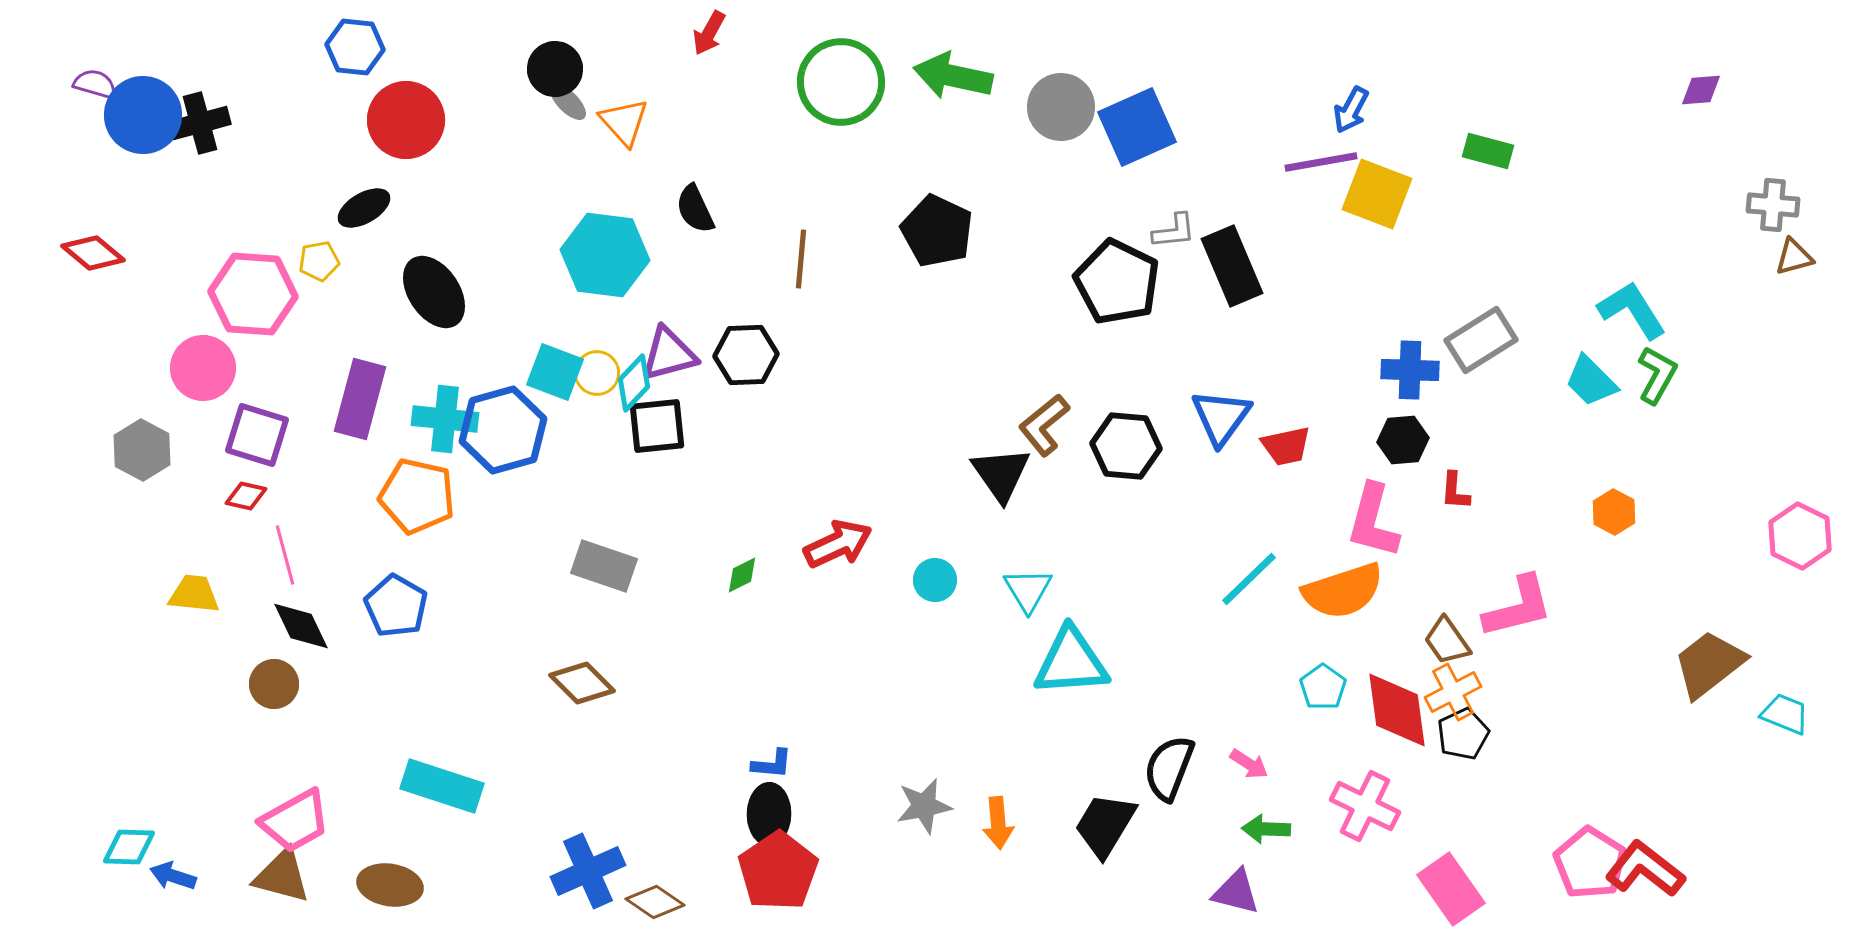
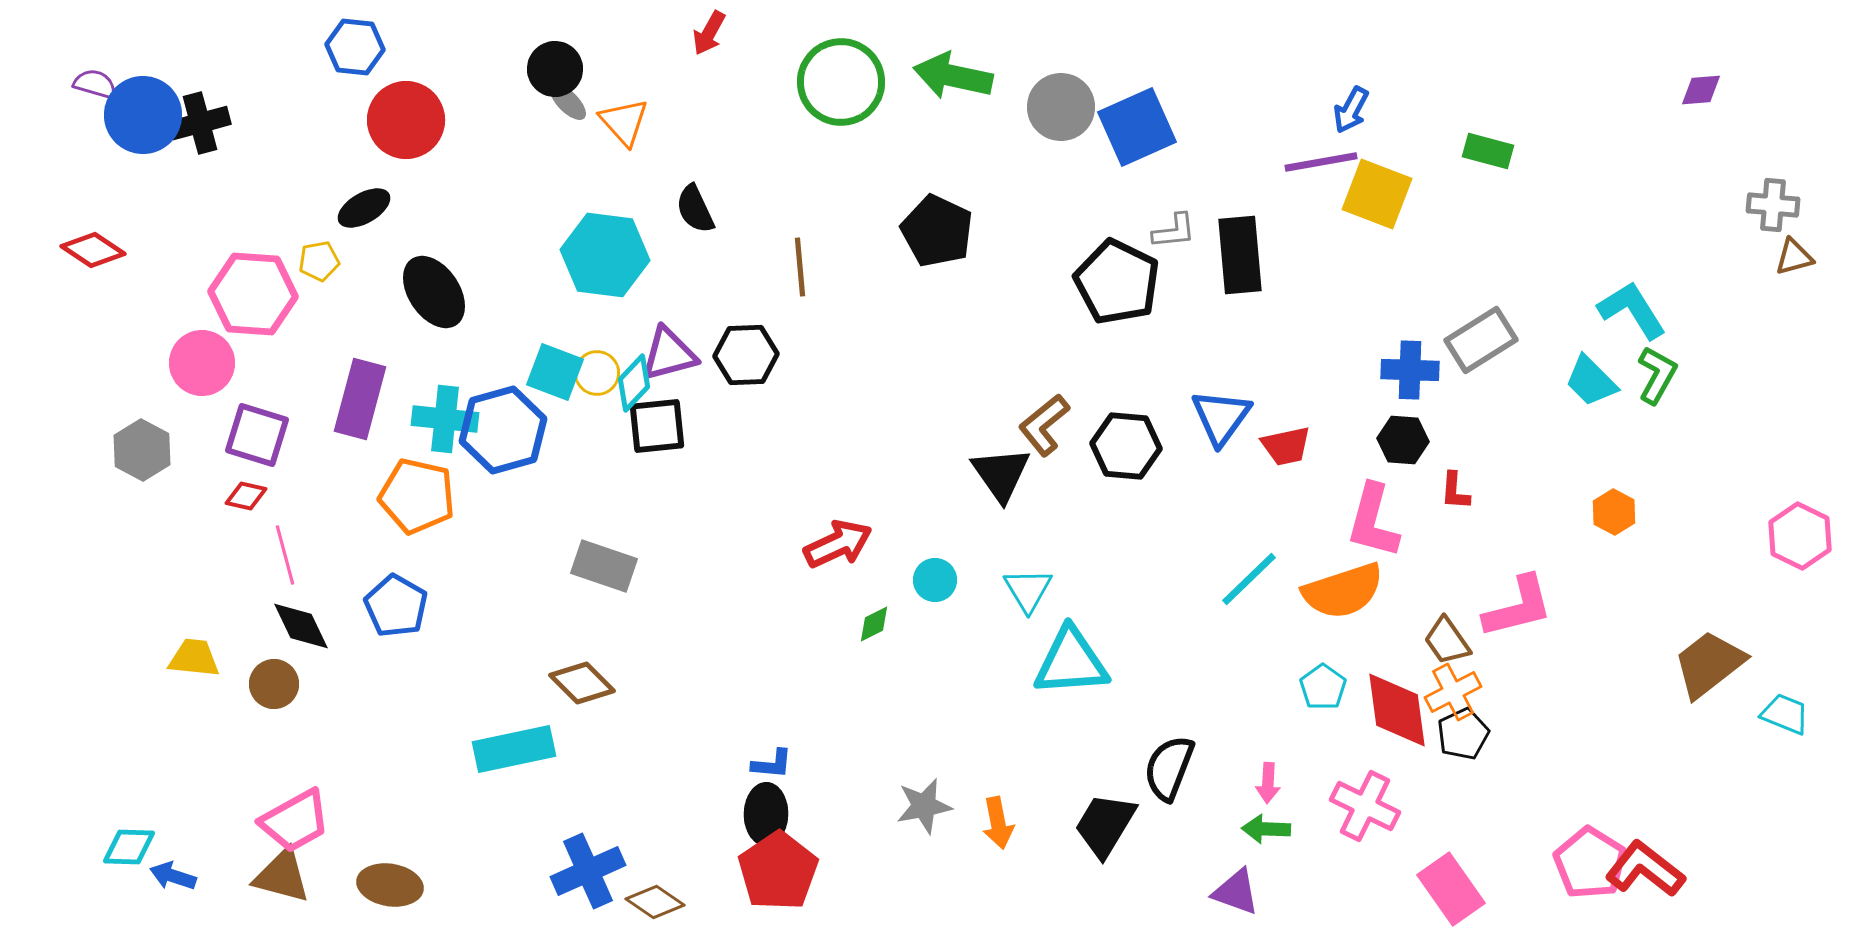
red diamond at (93, 253): moved 3 px up; rotated 6 degrees counterclockwise
brown line at (801, 259): moved 1 px left, 8 px down; rotated 10 degrees counterclockwise
black rectangle at (1232, 266): moved 8 px right, 11 px up; rotated 18 degrees clockwise
pink circle at (203, 368): moved 1 px left, 5 px up
black hexagon at (1403, 440): rotated 9 degrees clockwise
green diamond at (742, 575): moved 132 px right, 49 px down
yellow trapezoid at (194, 594): moved 64 px down
pink arrow at (1249, 764): moved 19 px right, 19 px down; rotated 60 degrees clockwise
cyan rectangle at (442, 786): moved 72 px right, 37 px up; rotated 30 degrees counterclockwise
black ellipse at (769, 814): moved 3 px left
orange arrow at (998, 823): rotated 6 degrees counterclockwise
purple triangle at (1236, 892): rotated 6 degrees clockwise
